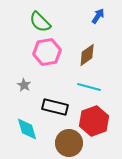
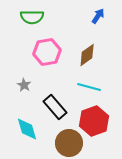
green semicircle: moved 8 px left, 5 px up; rotated 45 degrees counterclockwise
black rectangle: rotated 35 degrees clockwise
